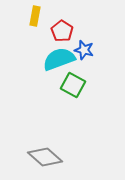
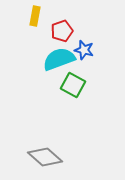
red pentagon: rotated 20 degrees clockwise
